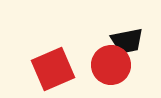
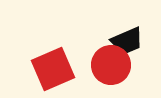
black trapezoid: rotated 12 degrees counterclockwise
